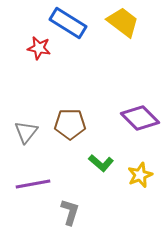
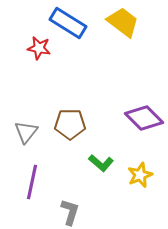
purple diamond: moved 4 px right
purple line: moved 1 px left, 2 px up; rotated 68 degrees counterclockwise
